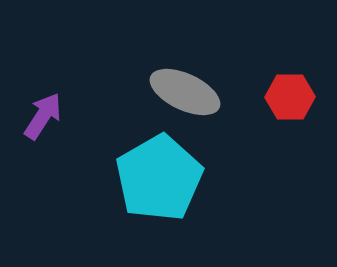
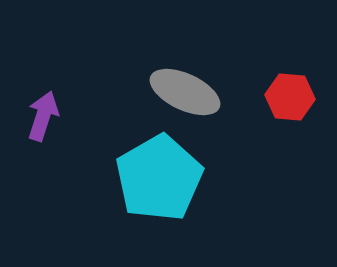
red hexagon: rotated 6 degrees clockwise
purple arrow: rotated 15 degrees counterclockwise
